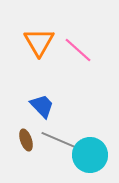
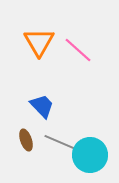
gray line: moved 3 px right, 3 px down
